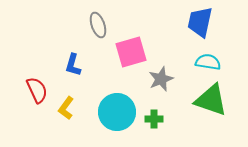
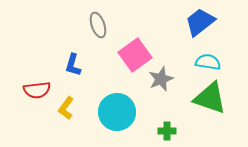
blue trapezoid: rotated 40 degrees clockwise
pink square: moved 4 px right, 3 px down; rotated 20 degrees counterclockwise
red semicircle: rotated 108 degrees clockwise
green triangle: moved 1 px left, 2 px up
green cross: moved 13 px right, 12 px down
